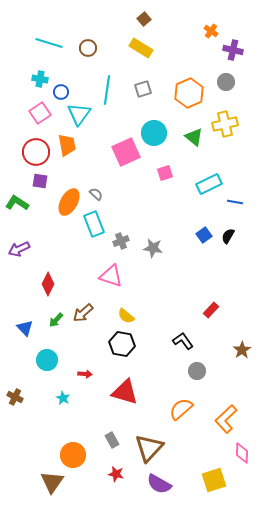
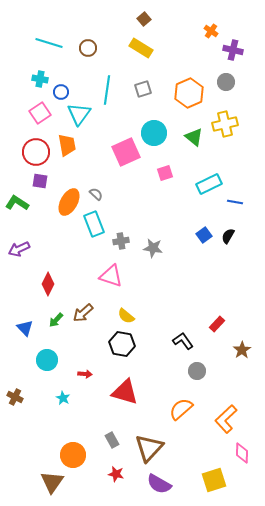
gray cross at (121, 241): rotated 14 degrees clockwise
red rectangle at (211, 310): moved 6 px right, 14 px down
